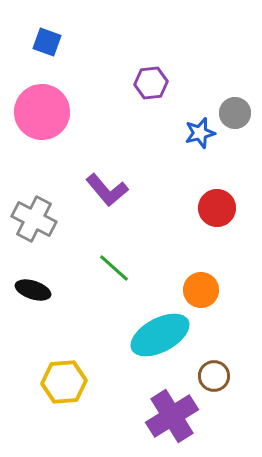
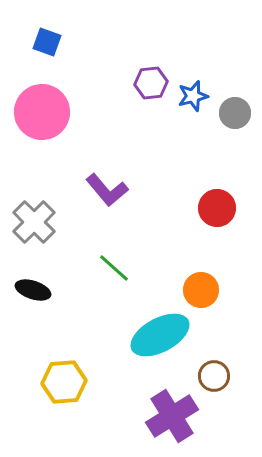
blue star: moved 7 px left, 37 px up
gray cross: moved 3 px down; rotated 18 degrees clockwise
